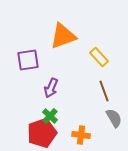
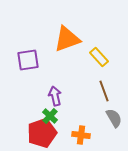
orange triangle: moved 4 px right, 3 px down
purple arrow: moved 4 px right, 8 px down; rotated 144 degrees clockwise
